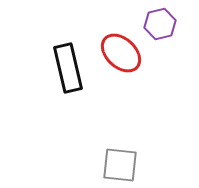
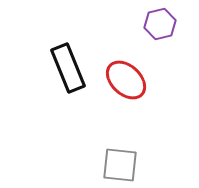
red ellipse: moved 5 px right, 27 px down
black rectangle: rotated 9 degrees counterclockwise
